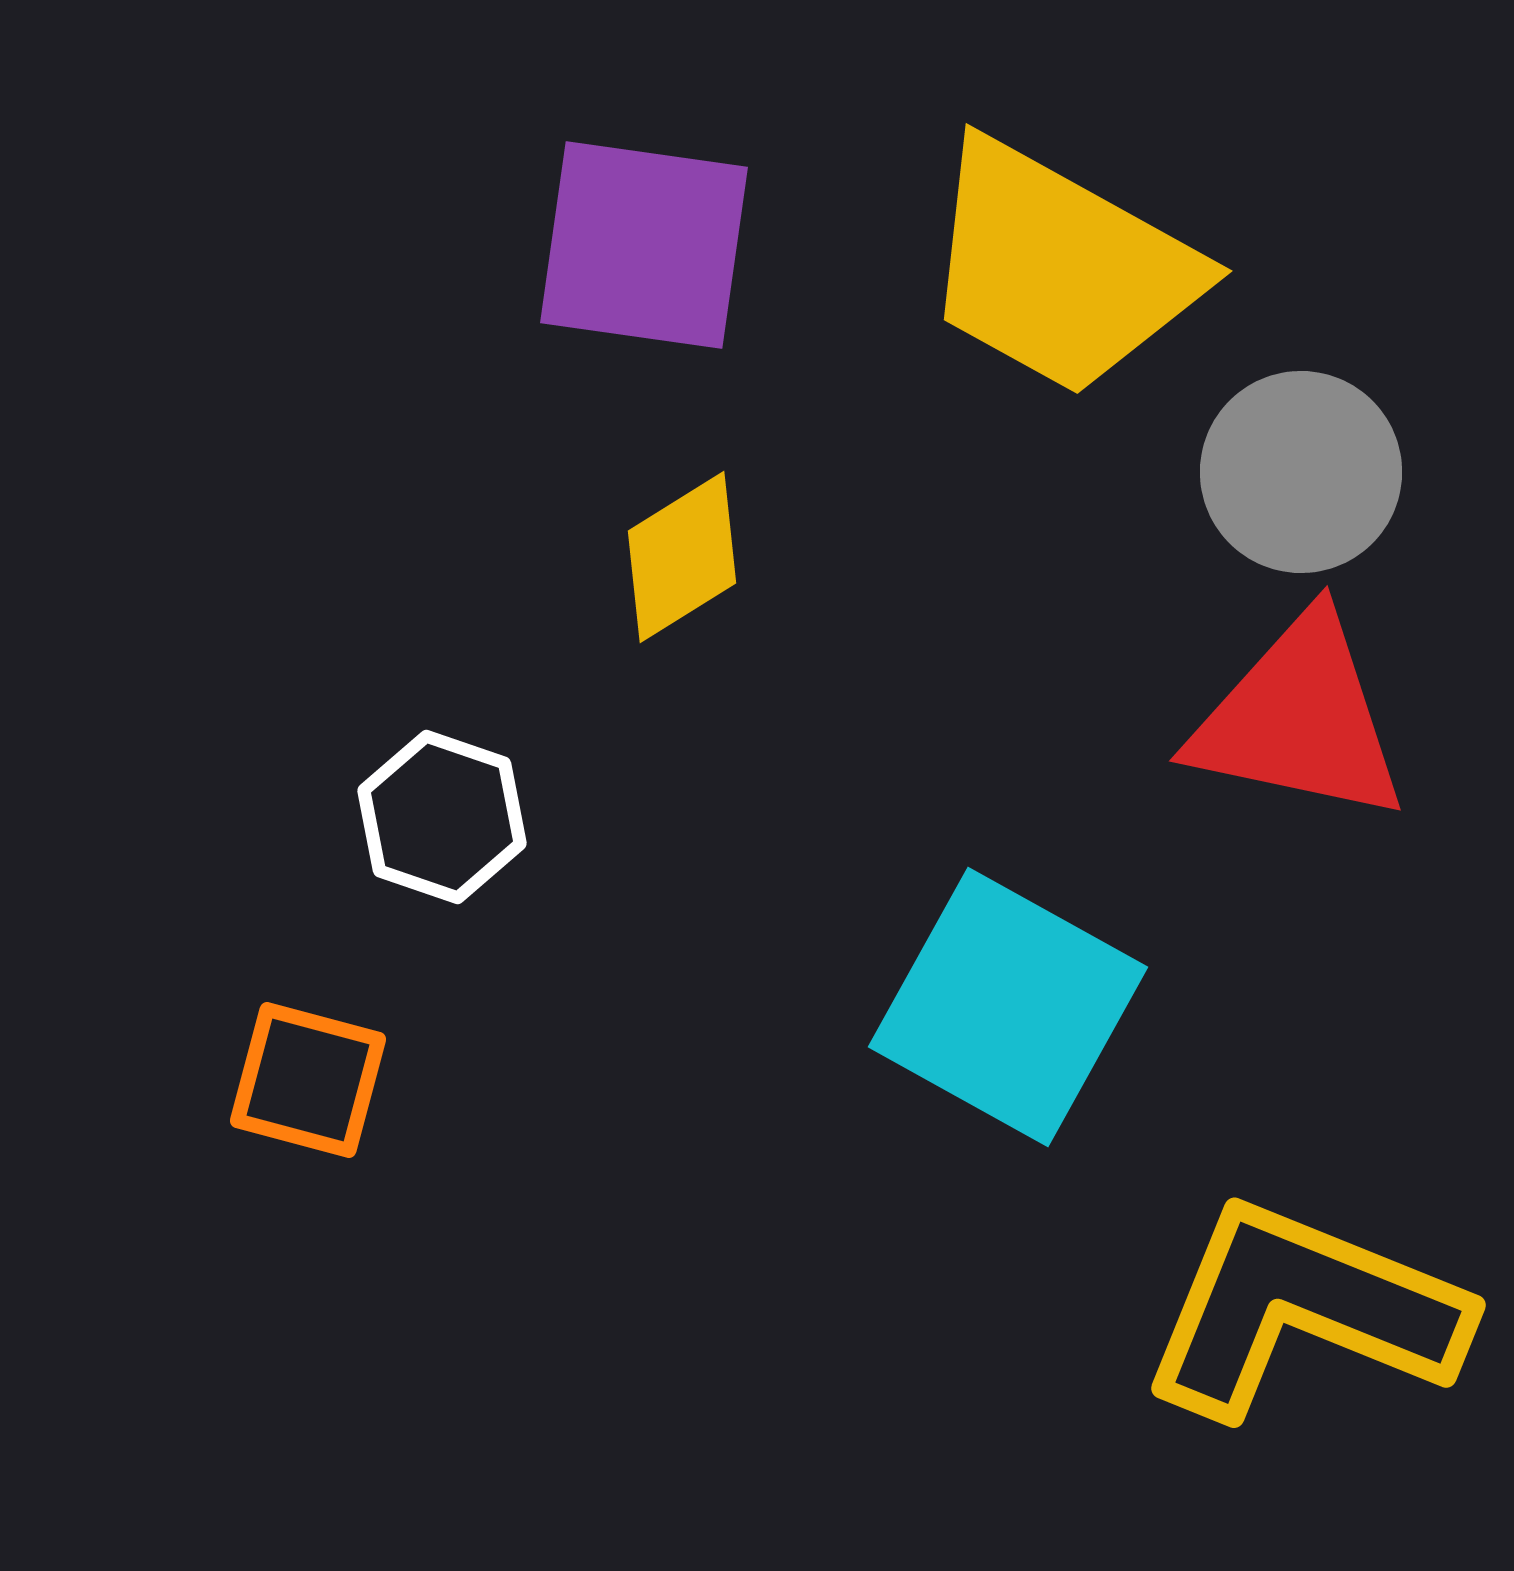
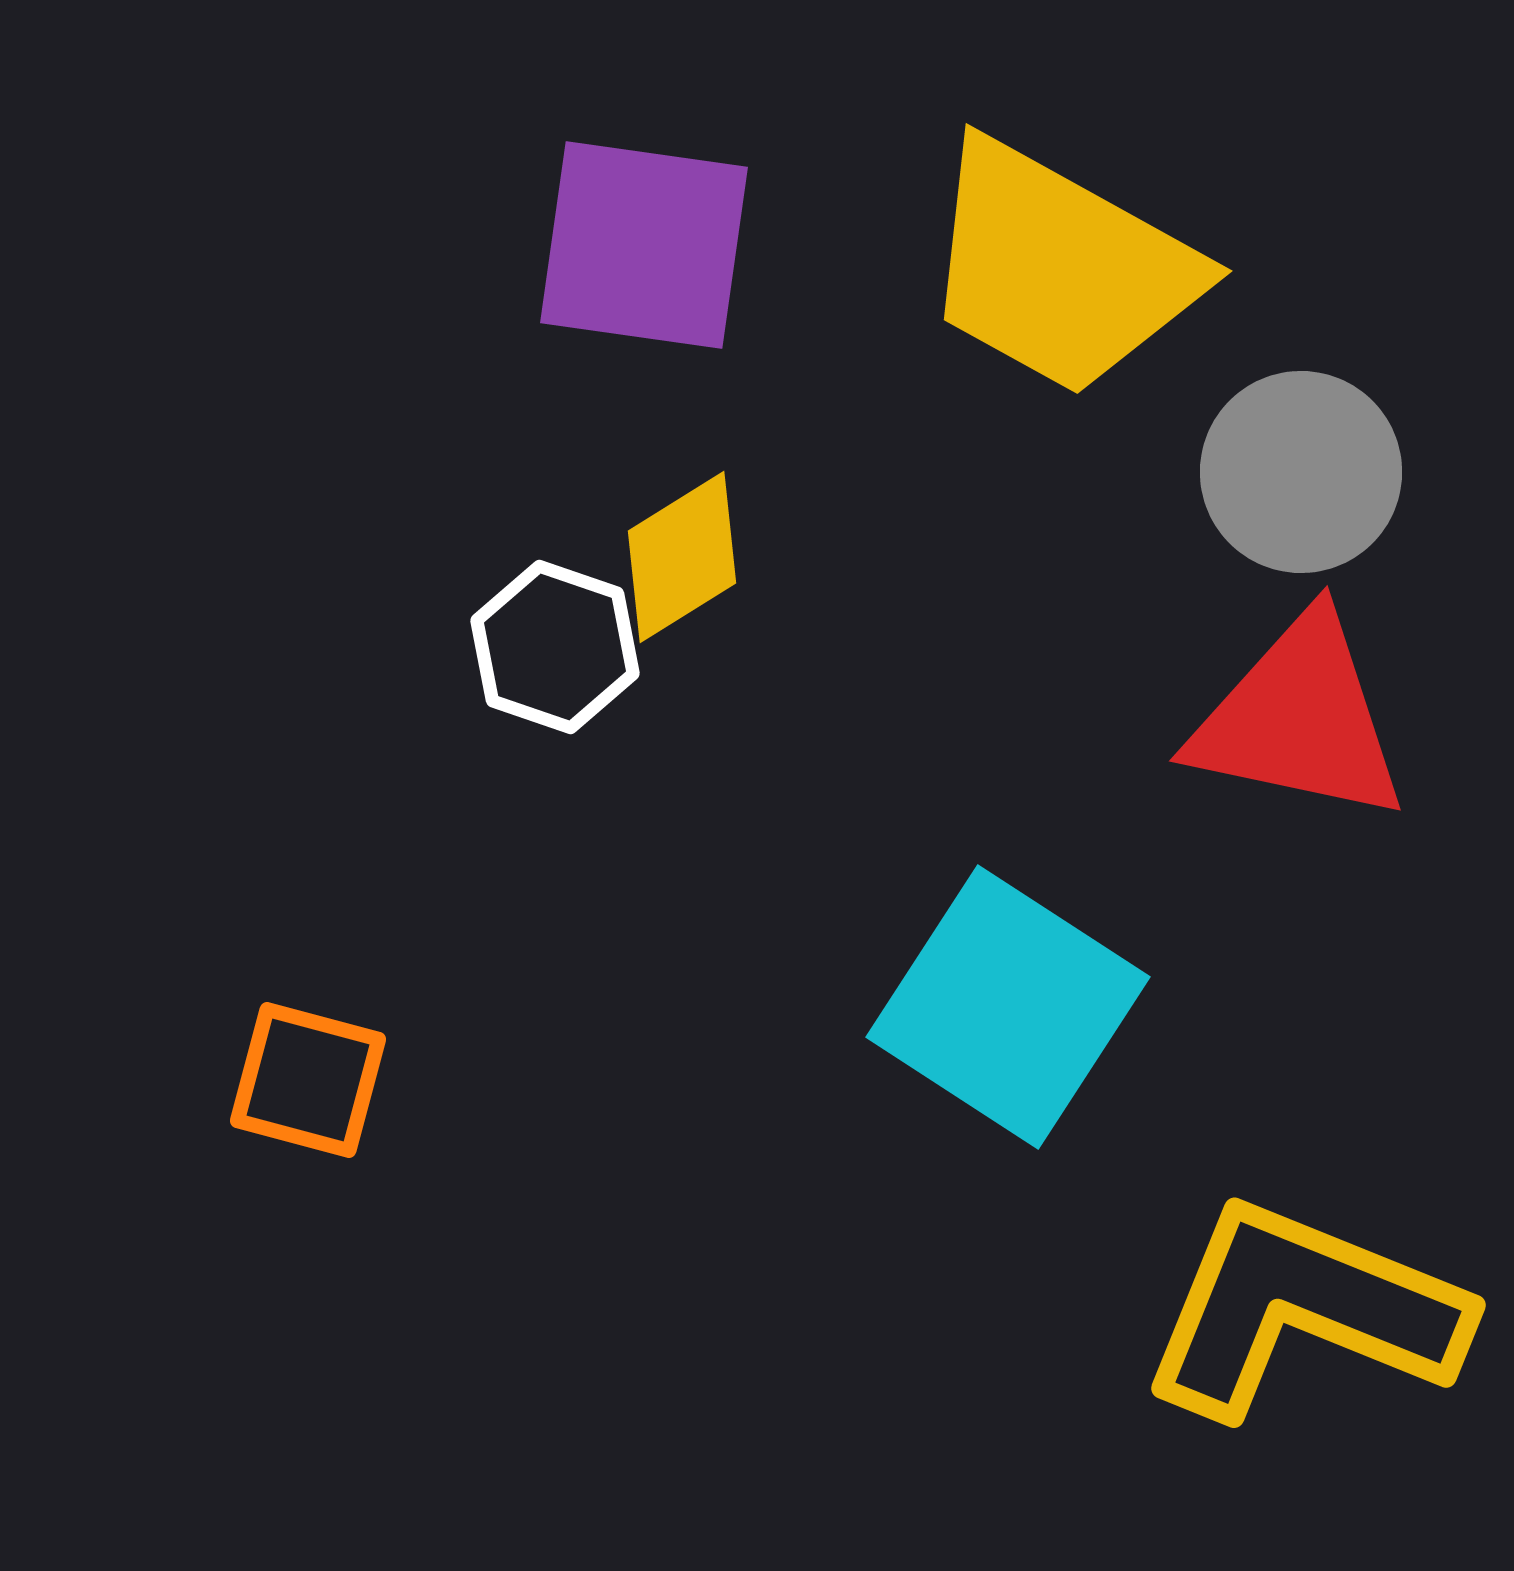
white hexagon: moved 113 px right, 170 px up
cyan square: rotated 4 degrees clockwise
